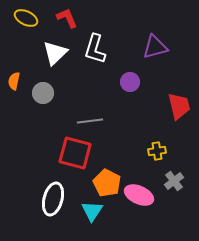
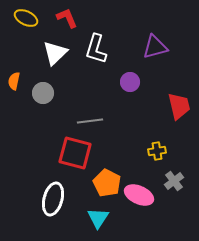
white L-shape: moved 1 px right
cyan triangle: moved 6 px right, 7 px down
